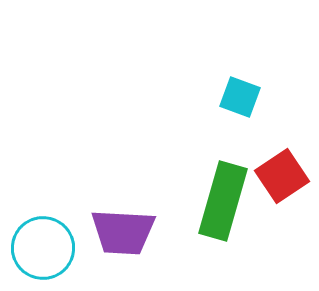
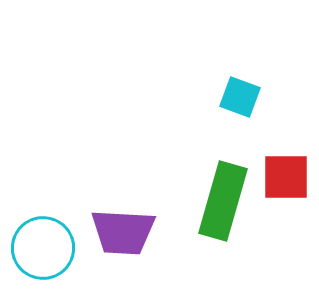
red square: moved 4 px right, 1 px down; rotated 34 degrees clockwise
